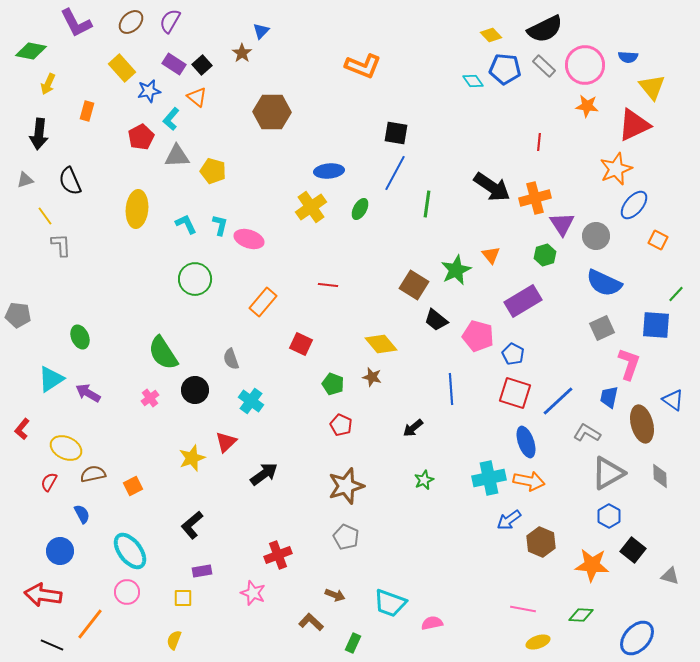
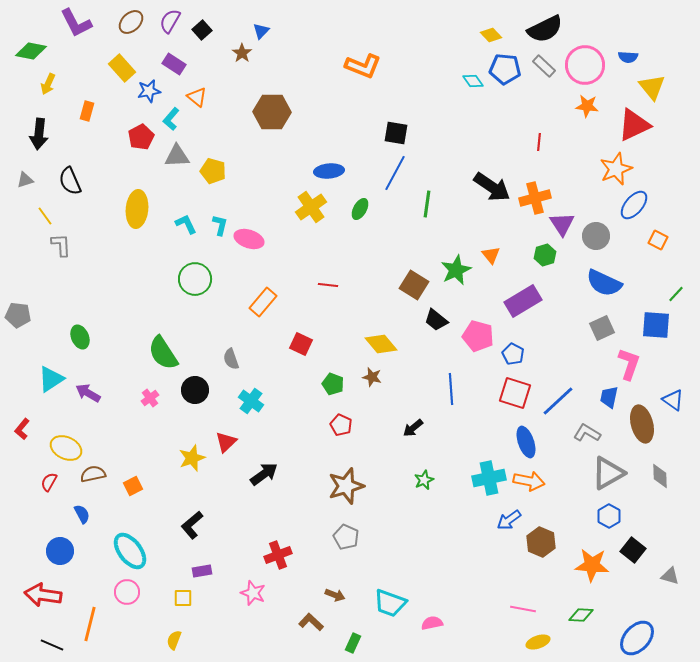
black square at (202, 65): moved 35 px up
orange line at (90, 624): rotated 24 degrees counterclockwise
